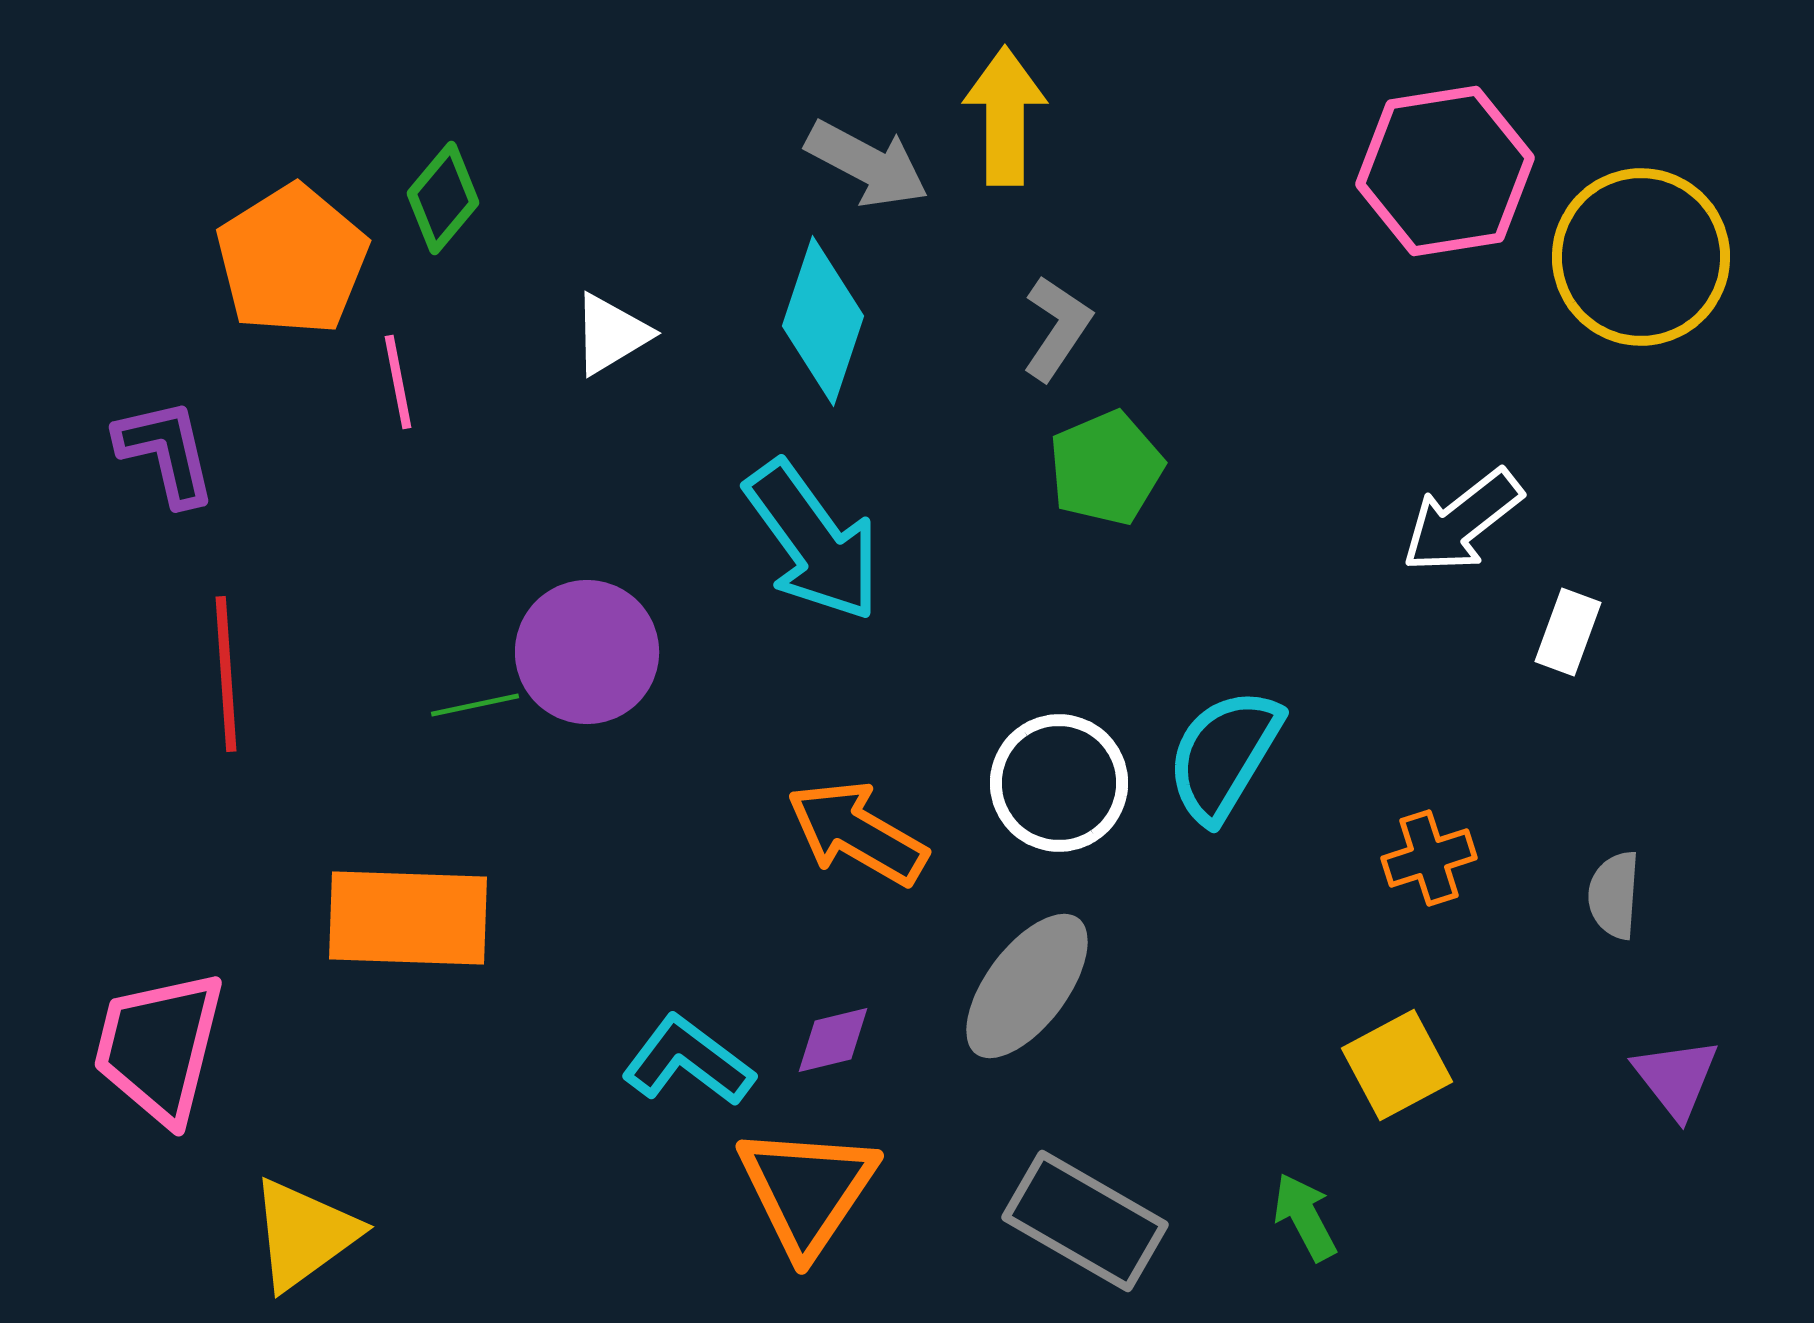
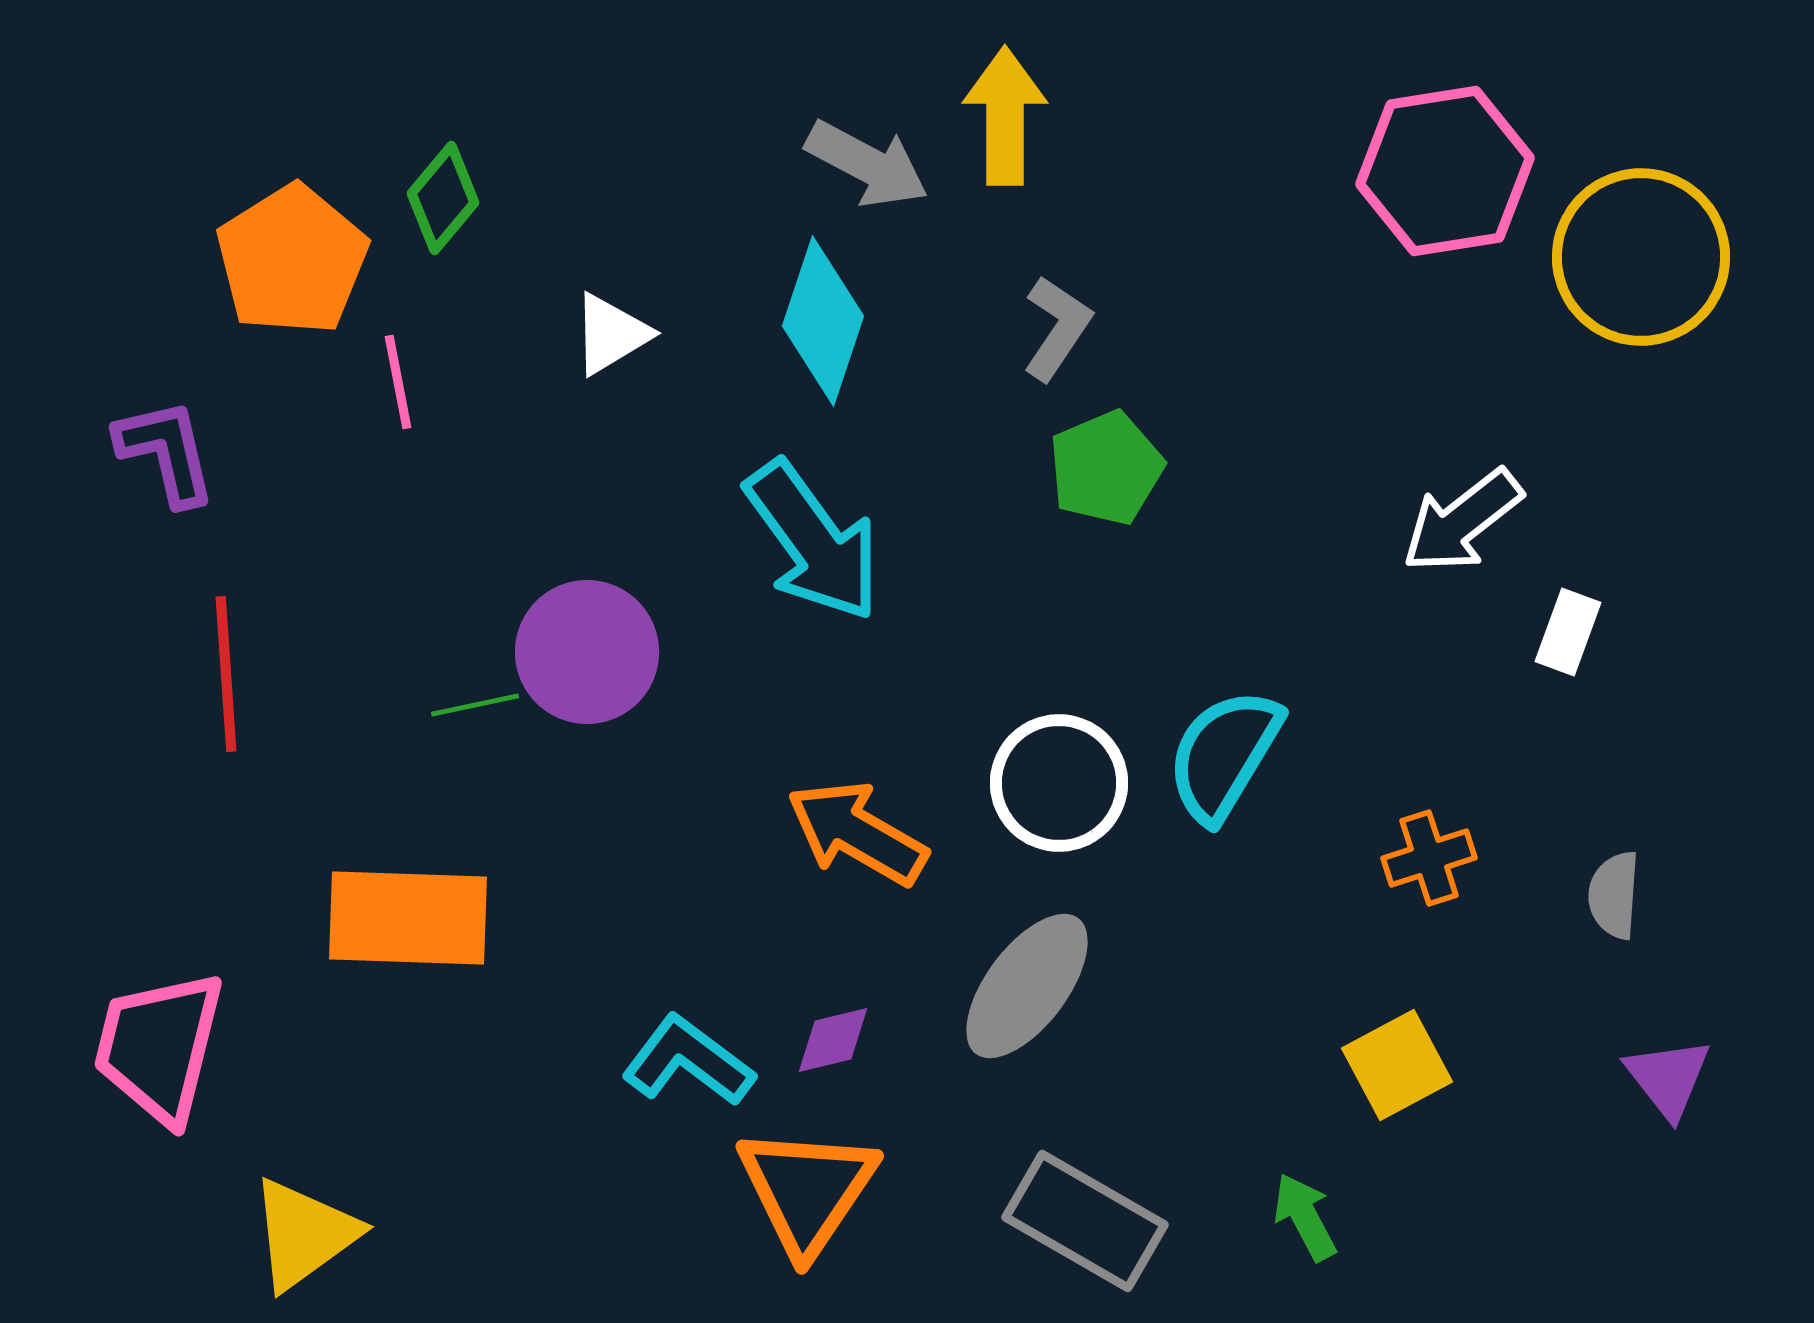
purple triangle: moved 8 px left
